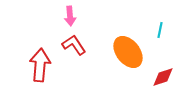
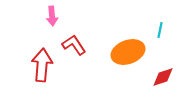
pink arrow: moved 18 px left
orange ellipse: rotated 72 degrees counterclockwise
red arrow: moved 2 px right
